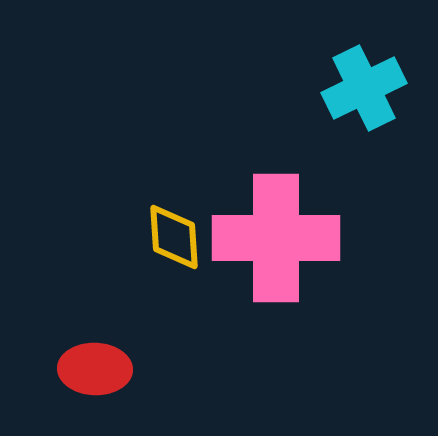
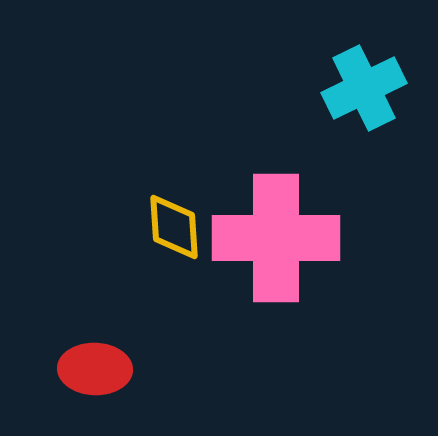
yellow diamond: moved 10 px up
